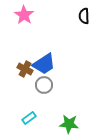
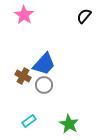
black semicircle: rotated 42 degrees clockwise
blue trapezoid: rotated 15 degrees counterclockwise
brown cross: moved 2 px left, 7 px down
cyan rectangle: moved 3 px down
green star: rotated 24 degrees clockwise
